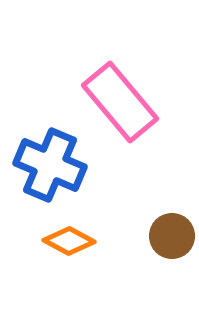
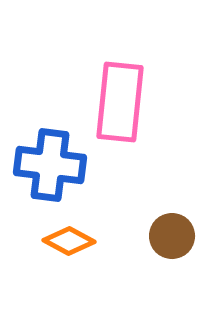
pink rectangle: rotated 46 degrees clockwise
blue cross: rotated 16 degrees counterclockwise
